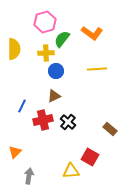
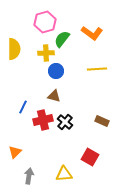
brown triangle: rotated 40 degrees clockwise
blue line: moved 1 px right, 1 px down
black cross: moved 3 px left
brown rectangle: moved 8 px left, 8 px up; rotated 16 degrees counterclockwise
yellow triangle: moved 7 px left, 3 px down
